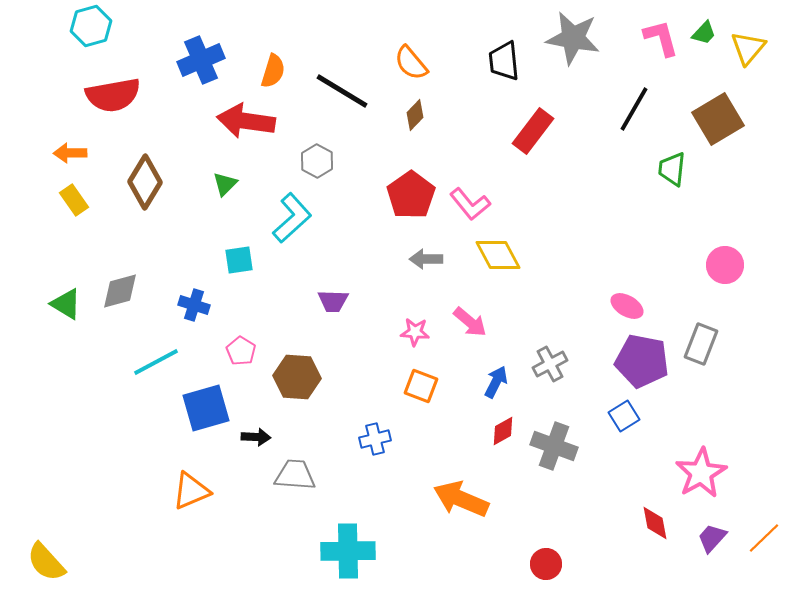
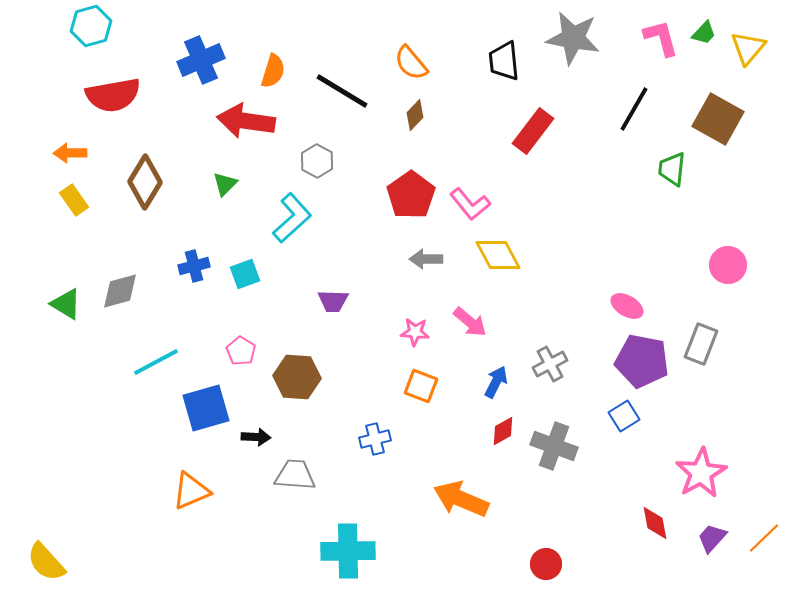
brown square at (718, 119): rotated 30 degrees counterclockwise
cyan square at (239, 260): moved 6 px right, 14 px down; rotated 12 degrees counterclockwise
pink circle at (725, 265): moved 3 px right
blue cross at (194, 305): moved 39 px up; rotated 32 degrees counterclockwise
